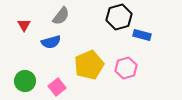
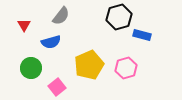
green circle: moved 6 px right, 13 px up
